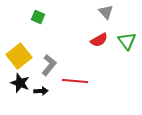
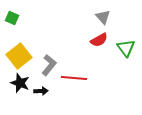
gray triangle: moved 3 px left, 5 px down
green square: moved 26 px left, 1 px down
green triangle: moved 1 px left, 7 px down
red line: moved 1 px left, 3 px up
